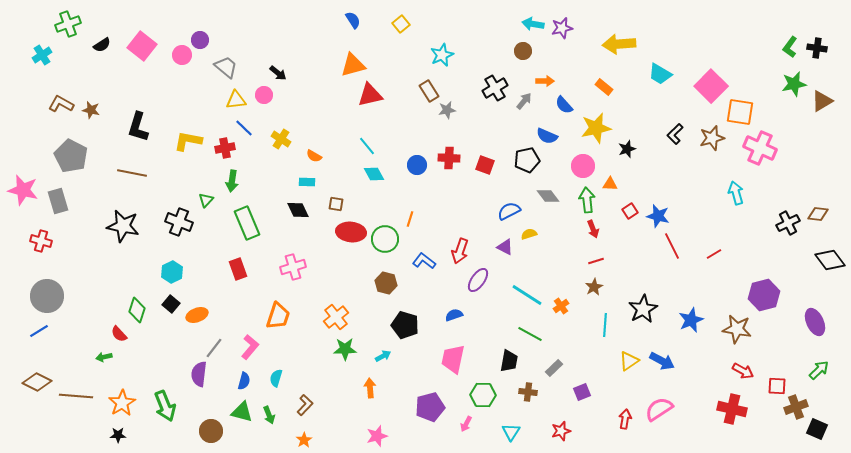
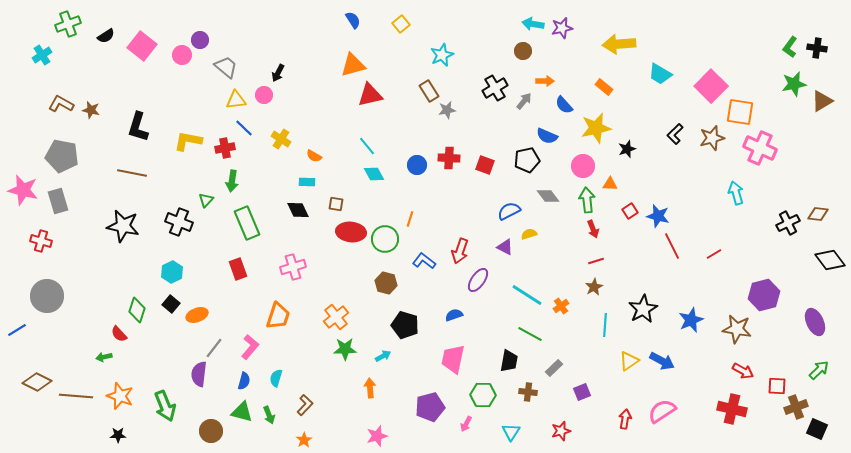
black semicircle at (102, 45): moved 4 px right, 9 px up
black arrow at (278, 73): rotated 78 degrees clockwise
gray pentagon at (71, 156): moved 9 px left; rotated 16 degrees counterclockwise
blue line at (39, 331): moved 22 px left, 1 px up
orange star at (122, 403): moved 2 px left, 7 px up; rotated 20 degrees counterclockwise
pink semicircle at (659, 409): moved 3 px right, 2 px down
